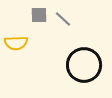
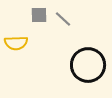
black circle: moved 4 px right
